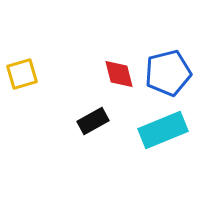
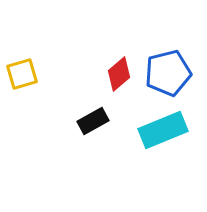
red diamond: rotated 64 degrees clockwise
